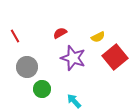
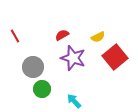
red semicircle: moved 2 px right, 2 px down
gray circle: moved 6 px right
